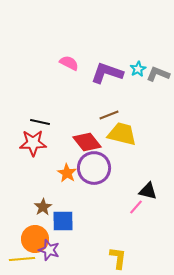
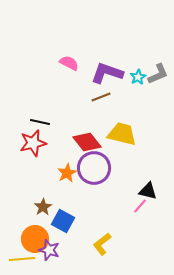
cyan star: moved 8 px down
gray L-shape: rotated 135 degrees clockwise
brown line: moved 8 px left, 18 px up
red star: rotated 12 degrees counterclockwise
orange star: rotated 12 degrees clockwise
pink line: moved 4 px right, 1 px up
blue square: rotated 30 degrees clockwise
yellow L-shape: moved 16 px left, 14 px up; rotated 135 degrees counterclockwise
